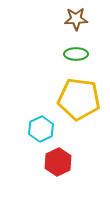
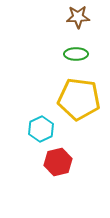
brown star: moved 2 px right, 2 px up
red hexagon: rotated 12 degrees clockwise
